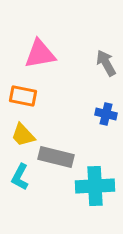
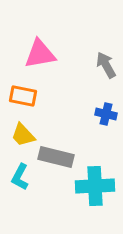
gray arrow: moved 2 px down
